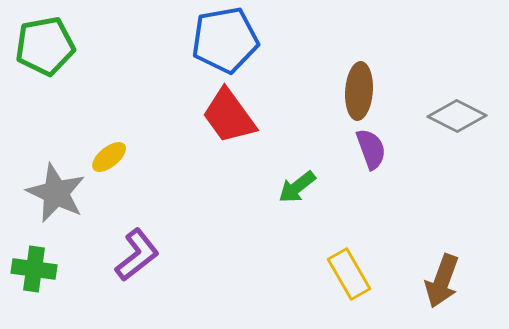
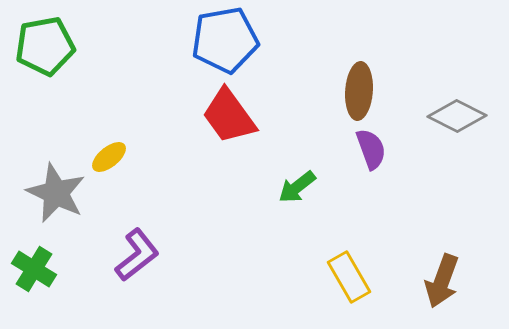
green cross: rotated 24 degrees clockwise
yellow rectangle: moved 3 px down
